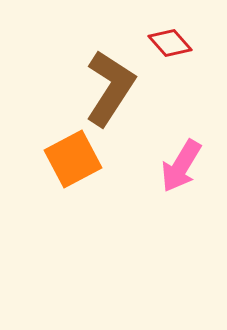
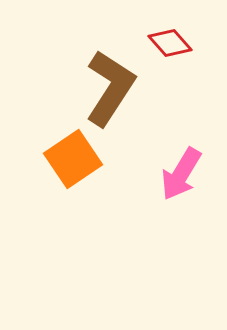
orange square: rotated 6 degrees counterclockwise
pink arrow: moved 8 px down
